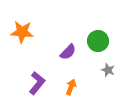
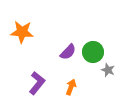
green circle: moved 5 px left, 11 px down
